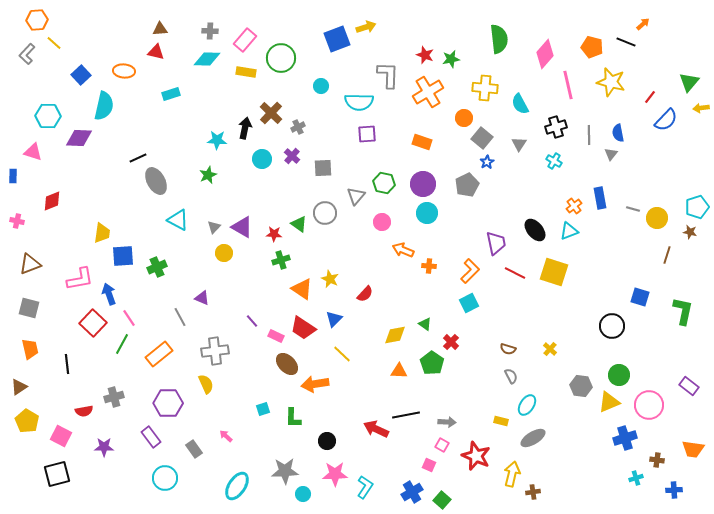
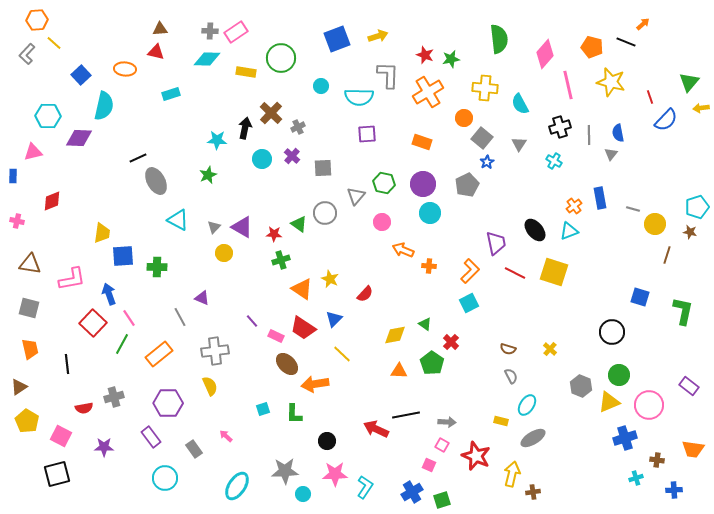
yellow arrow at (366, 27): moved 12 px right, 9 px down
pink rectangle at (245, 40): moved 9 px left, 8 px up; rotated 15 degrees clockwise
orange ellipse at (124, 71): moved 1 px right, 2 px up
red line at (650, 97): rotated 56 degrees counterclockwise
cyan semicircle at (359, 102): moved 5 px up
black cross at (556, 127): moved 4 px right
pink triangle at (33, 152): rotated 30 degrees counterclockwise
cyan circle at (427, 213): moved 3 px right
yellow circle at (657, 218): moved 2 px left, 6 px down
brown triangle at (30, 264): rotated 30 degrees clockwise
green cross at (157, 267): rotated 24 degrees clockwise
pink L-shape at (80, 279): moved 8 px left
black circle at (612, 326): moved 6 px down
yellow semicircle at (206, 384): moved 4 px right, 2 px down
gray hexagon at (581, 386): rotated 15 degrees clockwise
red semicircle at (84, 411): moved 3 px up
green L-shape at (293, 418): moved 1 px right, 4 px up
green square at (442, 500): rotated 30 degrees clockwise
